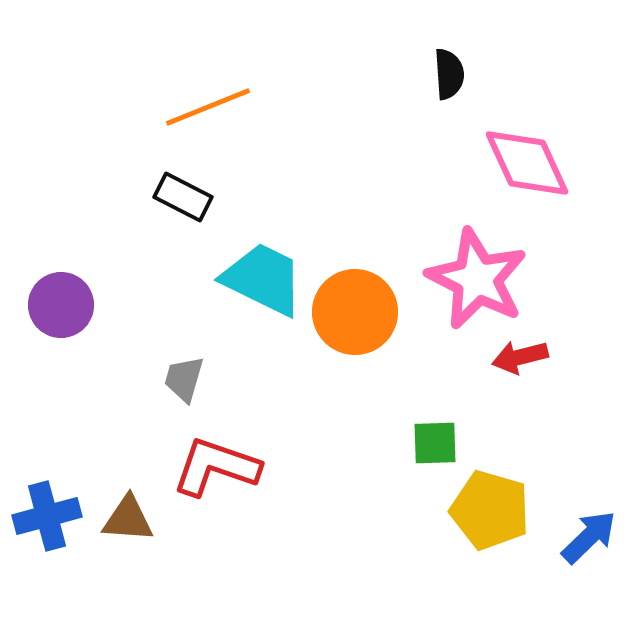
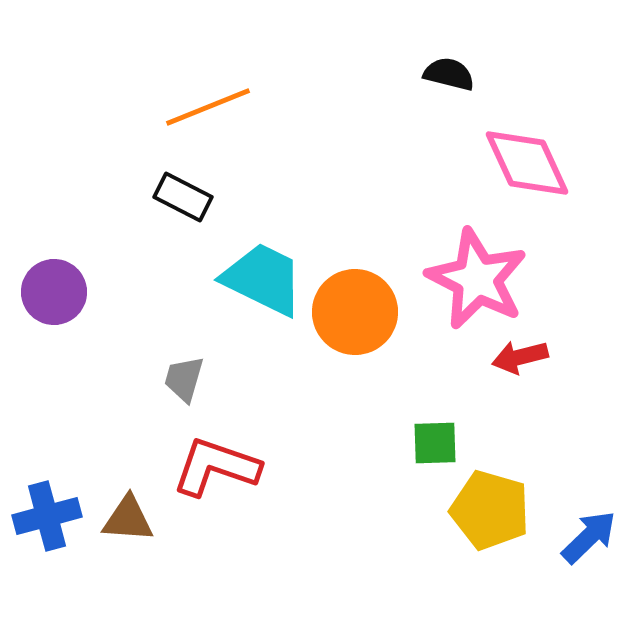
black semicircle: rotated 72 degrees counterclockwise
purple circle: moved 7 px left, 13 px up
